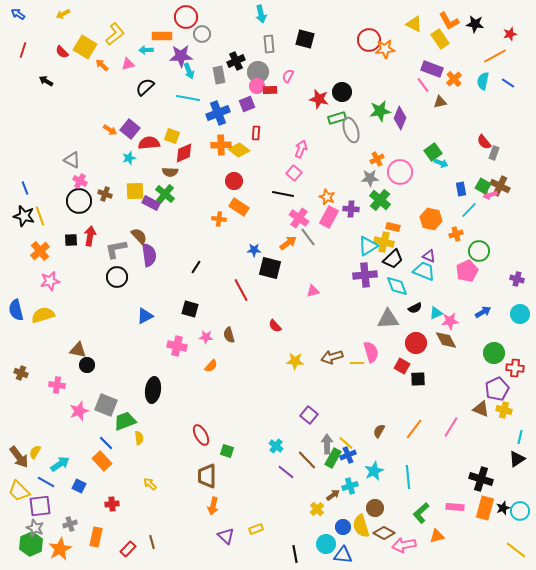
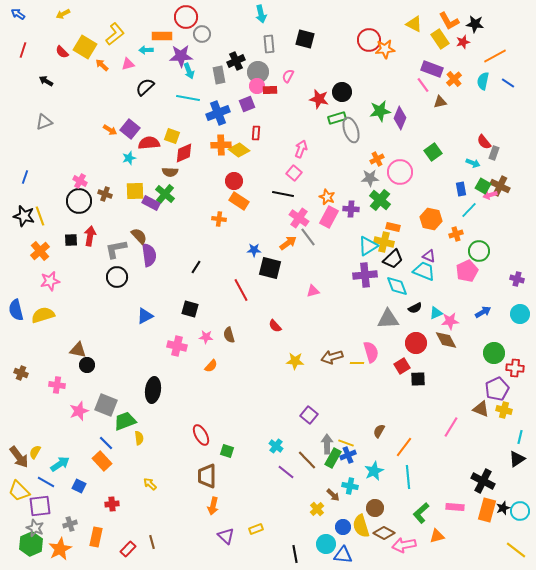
red star at (510, 34): moved 47 px left, 8 px down
gray triangle at (72, 160): moved 28 px left, 38 px up; rotated 48 degrees counterclockwise
cyan arrow at (441, 163): moved 32 px right
blue line at (25, 188): moved 11 px up; rotated 40 degrees clockwise
orange rectangle at (239, 207): moved 6 px up
red square at (402, 366): rotated 28 degrees clockwise
orange line at (414, 429): moved 10 px left, 18 px down
yellow line at (346, 443): rotated 21 degrees counterclockwise
black cross at (481, 479): moved 2 px right, 2 px down; rotated 10 degrees clockwise
cyan cross at (350, 486): rotated 28 degrees clockwise
brown arrow at (333, 495): rotated 80 degrees clockwise
orange rectangle at (485, 508): moved 2 px right, 2 px down
